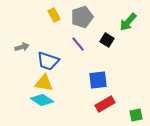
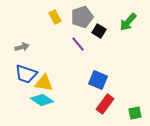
yellow rectangle: moved 1 px right, 2 px down
black square: moved 8 px left, 9 px up
blue trapezoid: moved 22 px left, 13 px down
blue square: rotated 30 degrees clockwise
red rectangle: rotated 24 degrees counterclockwise
green square: moved 1 px left, 2 px up
